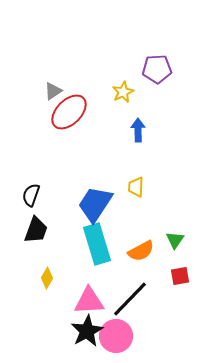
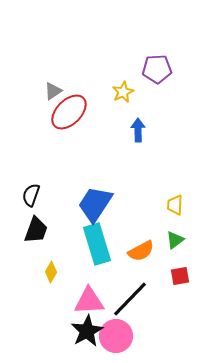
yellow trapezoid: moved 39 px right, 18 px down
green triangle: rotated 18 degrees clockwise
yellow diamond: moved 4 px right, 6 px up
